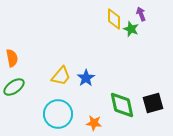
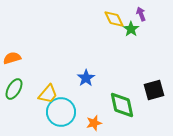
yellow diamond: rotated 25 degrees counterclockwise
green star: rotated 14 degrees clockwise
orange semicircle: rotated 96 degrees counterclockwise
yellow trapezoid: moved 13 px left, 18 px down
green ellipse: moved 2 px down; rotated 25 degrees counterclockwise
black square: moved 1 px right, 13 px up
cyan circle: moved 3 px right, 2 px up
orange star: rotated 21 degrees counterclockwise
